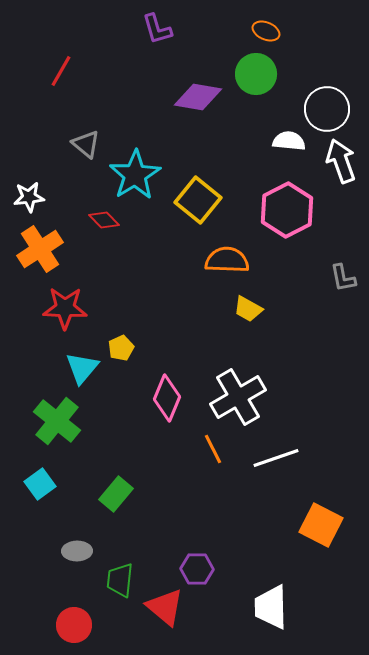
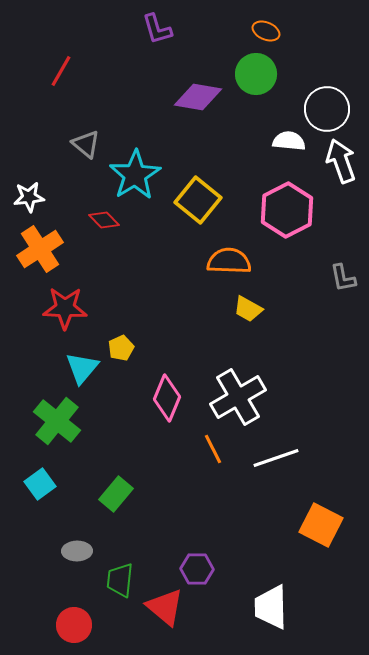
orange semicircle: moved 2 px right, 1 px down
